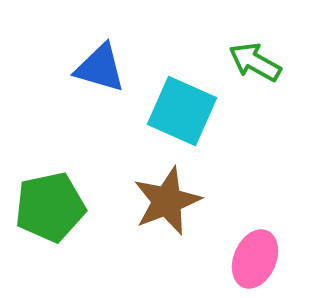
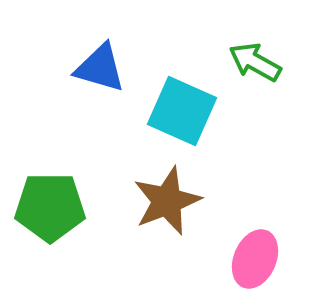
green pentagon: rotated 12 degrees clockwise
